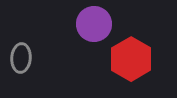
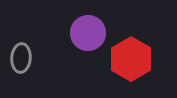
purple circle: moved 6 px left, 9 px down
